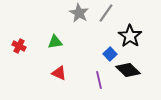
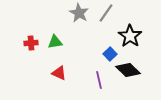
red cross: moved 12 px right, 3 px up; rotated 32 degrees counterclockwise
